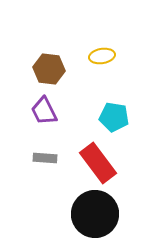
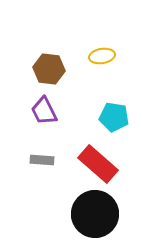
gray rectangle: moved 3 px left, 2 px down
red rectangle: moved 1 px down; rotated 12 degrees counterclockwise
